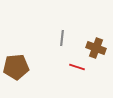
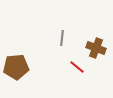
red line: rotated 21 degrees clockwise
